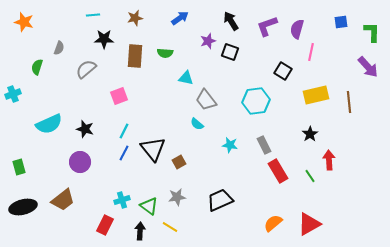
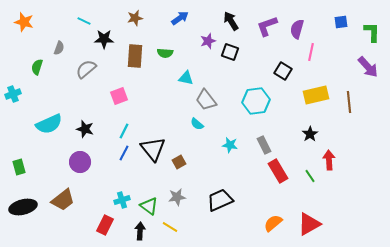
cyan line at (93, 15): moved 9 px left, 6 px down; rotated 32 degrees clockwise
